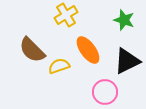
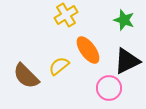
brown semicircle: moved 6 px left, 26 px down
yellow semicircle: rotated 20 degrees counterclockwise
pink circle: moved 4 px right, 4 px up
